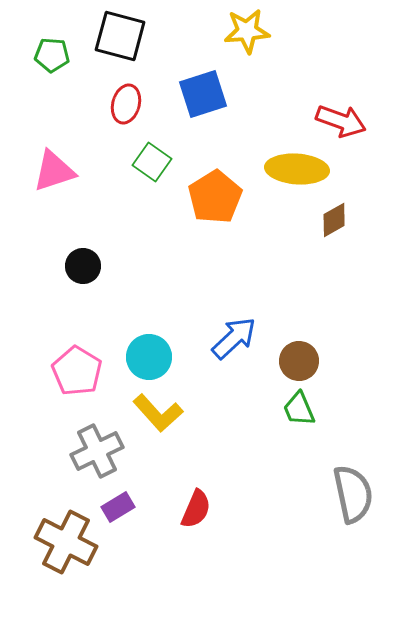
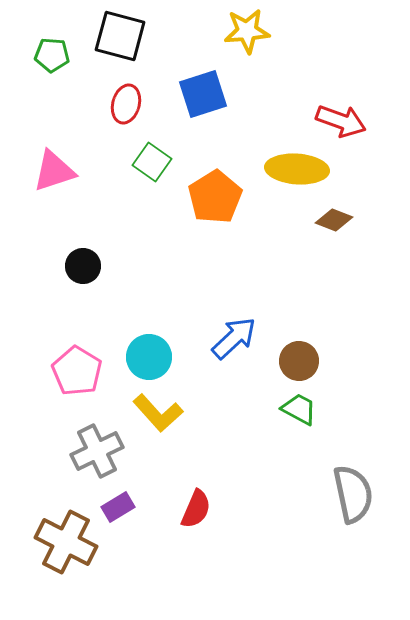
brown diamond: rotated 51 degrees clockwise
green trapezoid: rotated 141 degrees clockwise
